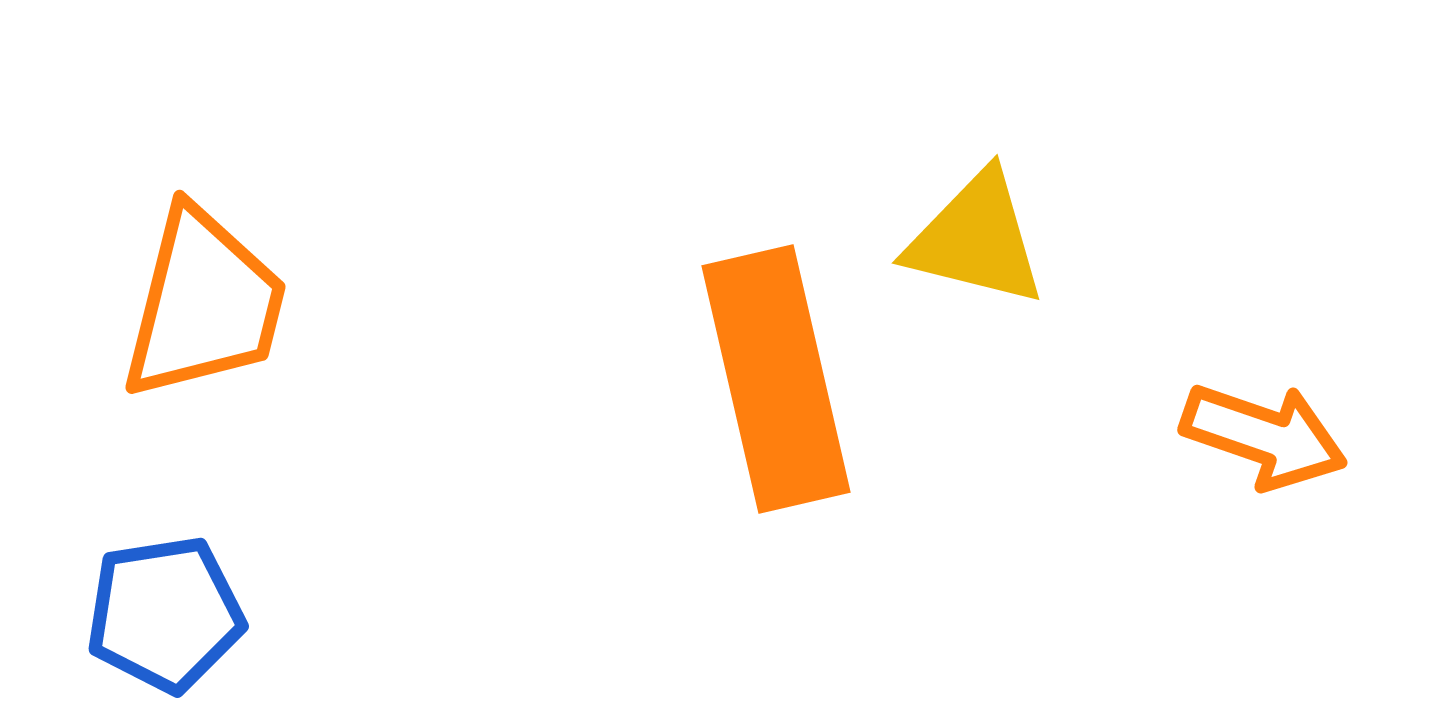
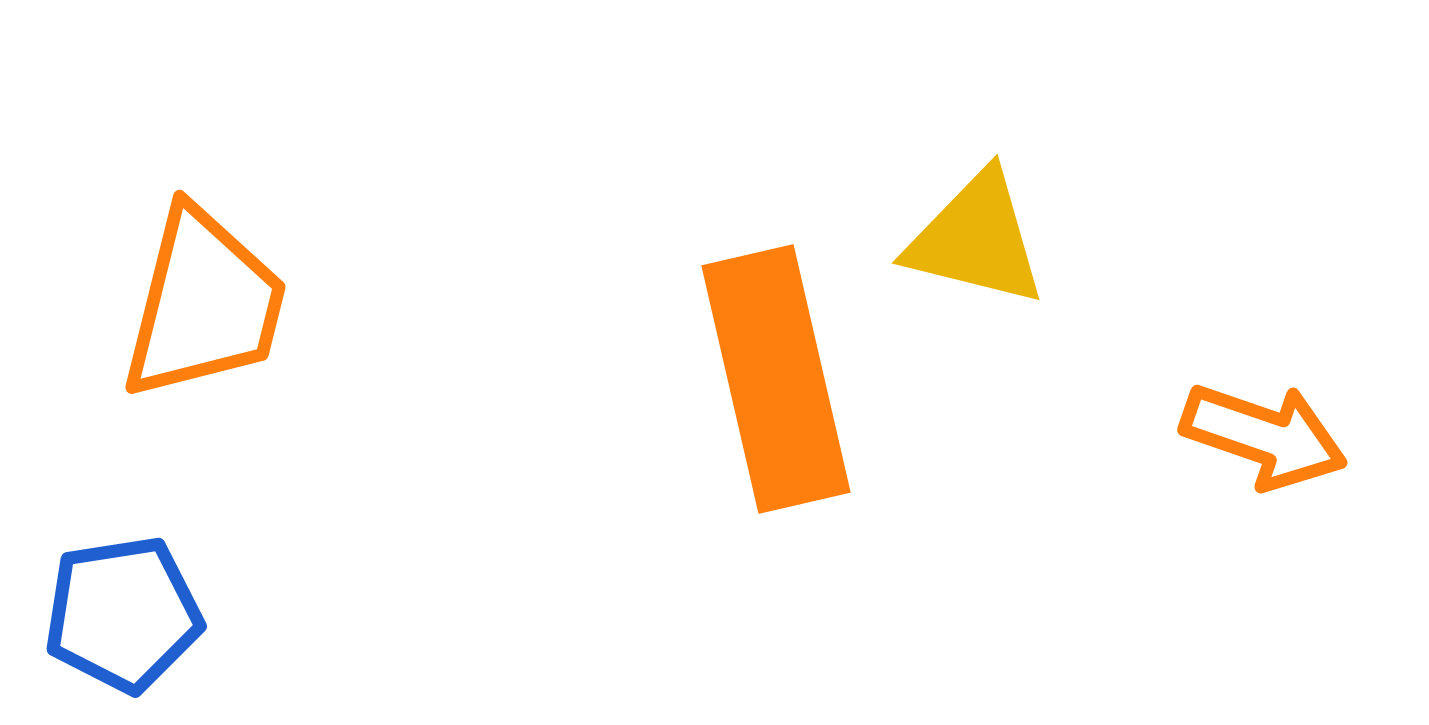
blue pentagon: moved 42 px left
